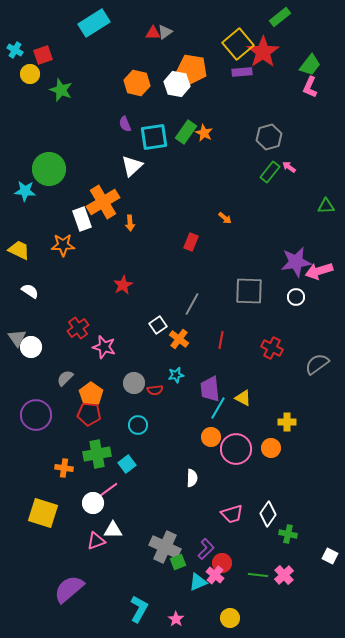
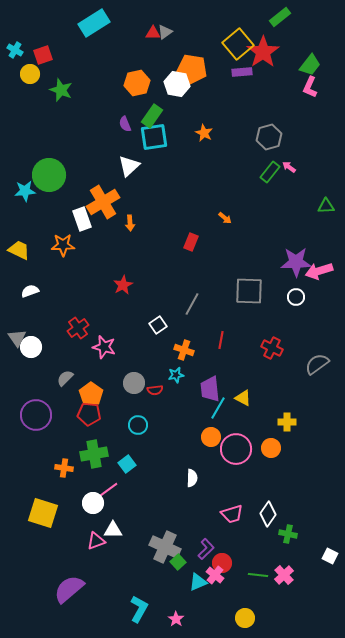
orange hexagon at (137, 83): rotated 25 degrees counterclockwise
green rectangle at (186, 132): moved 34 px left, 16 px up
white triangle at (132, 166): moved 3 px left
green circle at (49, 169): moved 6 px down
cyan star at (25, 191): rotated 10 degrees counterclockwise
purple star at (296, 262): rotated 8 degrees clockwise
white semicircle at (30, 291): rotated 54 degrees counterclockwise
orange cross at (179, 339): moved 5 px right, 11 px down; rotated 18 degrees counterclockwise
green cross at (97, 454): moved 3 px left
green square at (178, 562): rotated 21 degrees counterclockwise
yellow circle at (230, 618): moved 15 px right
